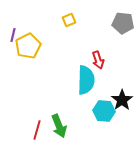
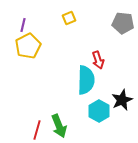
yellow square: moved 2 px up
purple line: moved 10 px right, 10 px up
black star: rotated 10 degrees clockwise
cyan hexagon: moved 5 px left; rotated 25 degrees clockwise
